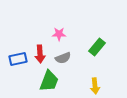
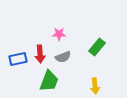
gray semicircle: moved 1 px up
